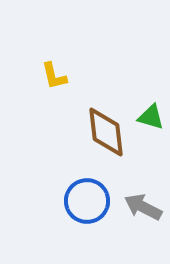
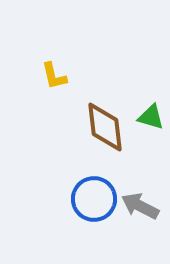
brown diamond: moved 1 px left, 5 px up
blue circle: moved 7 px right, 2 px up
gray arrow: moved 3 px left, 1 px up
